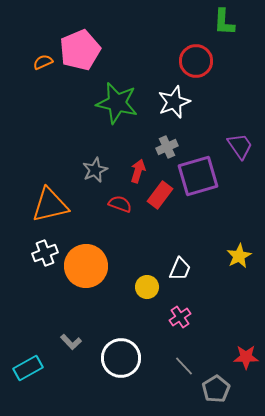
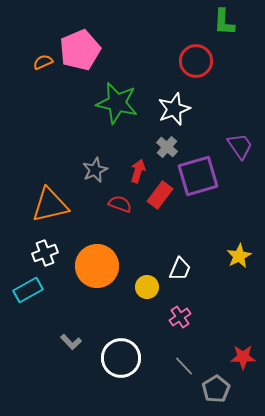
white star: moved 7 px down
gray cross: rotated 25 degrees counterclockwise
orange circle: moved 11 px right
red star: moved 3 px left
cyan rectangle: moved 78 px up
